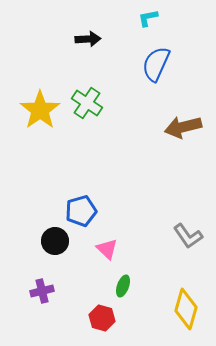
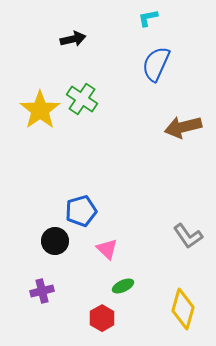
black arrow: moved 15 px left; rotated 10 degrees counterclockwise
green cross: moved 5 px left, 4 px up
green ellipse: rotated 45 degrees clockwise
yellow diamond: moved 3 px left
red hexagon: rotated 15 degrees clockwise
